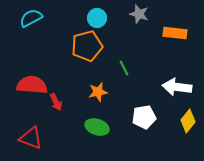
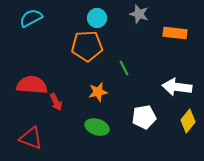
orange pentagon: rotated 12 degrees clockwise
